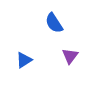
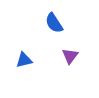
blue triangle: rotated 18 degrees clockwise
